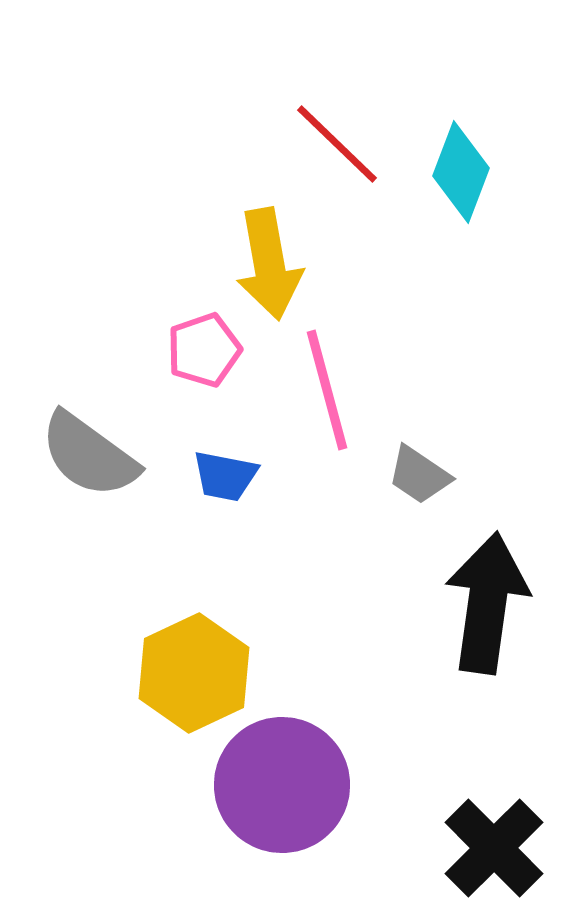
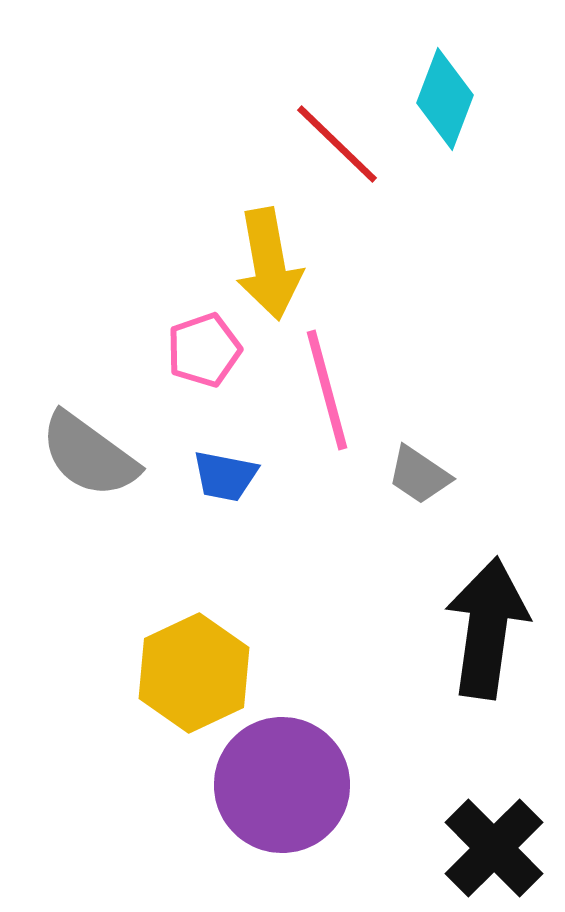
cyan diamond: moved 16 px left, 73 px up
black arrow: moved 25 px down
